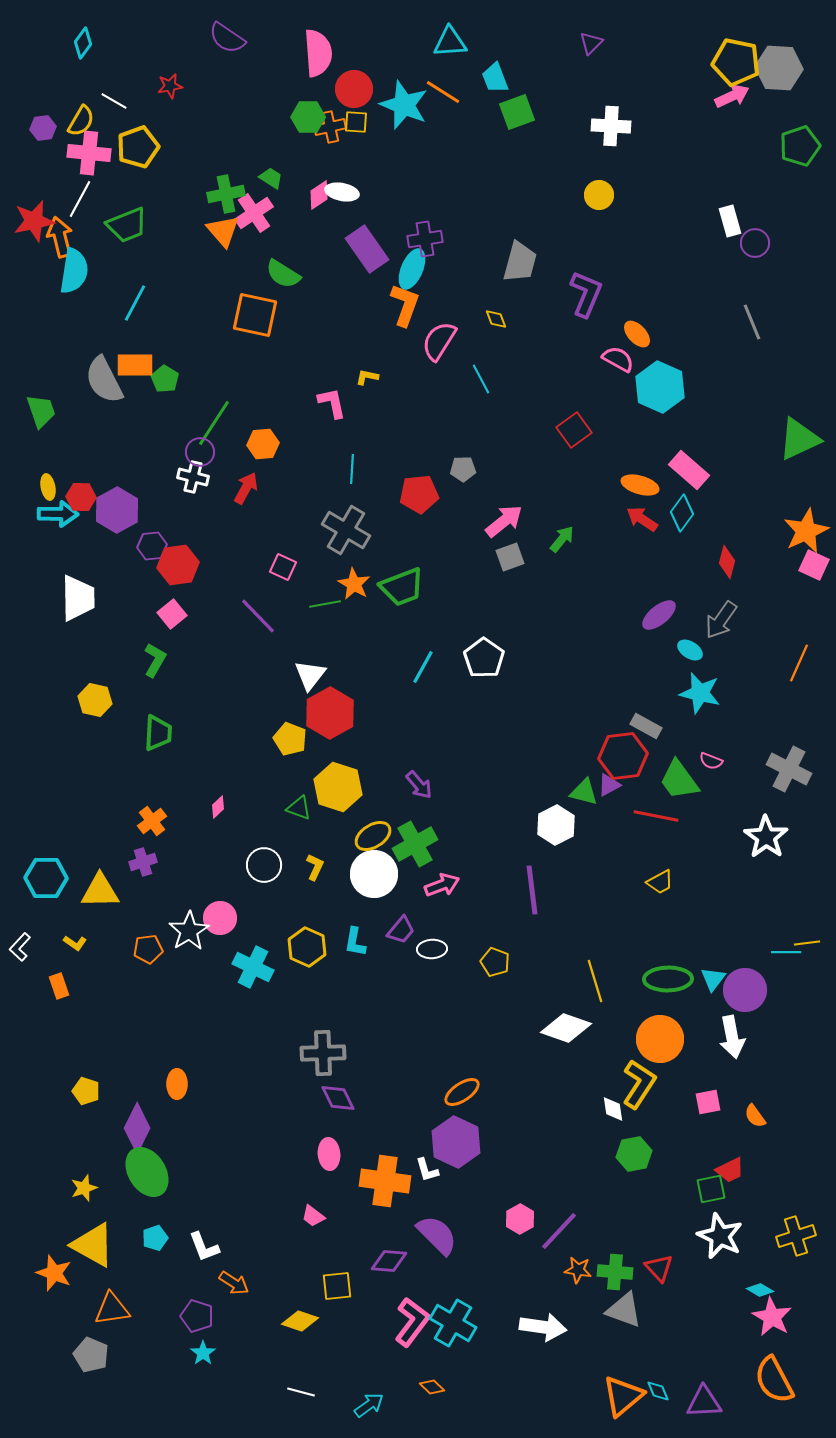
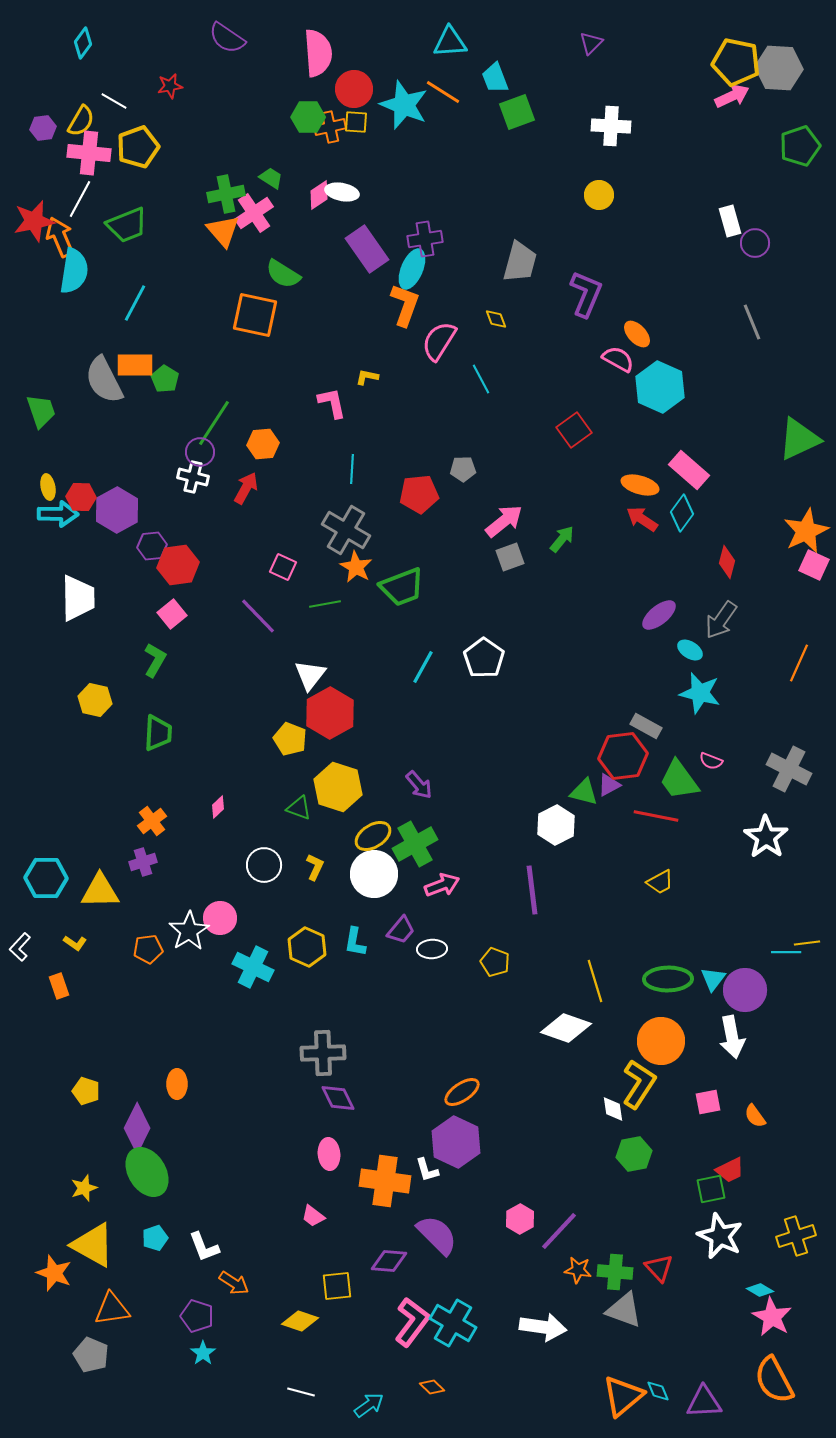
orange arrow at (60, 237): rotated 9 degrees counterclockwise
orange star at (354, 584): moved 2 px right, 17 px up
orange circle at (660, 1039): moved 1 px right, 2 px down
